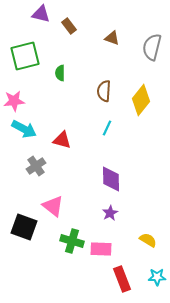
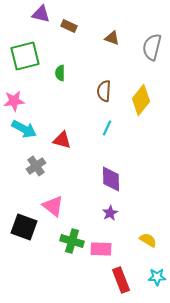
brown rectangle: rotated 28 degrees counterclockwise
red rectangle: moved 1 px left, 1 px down
